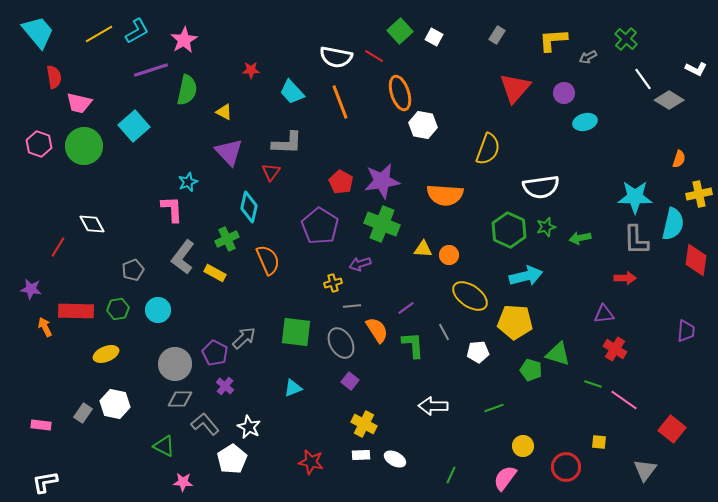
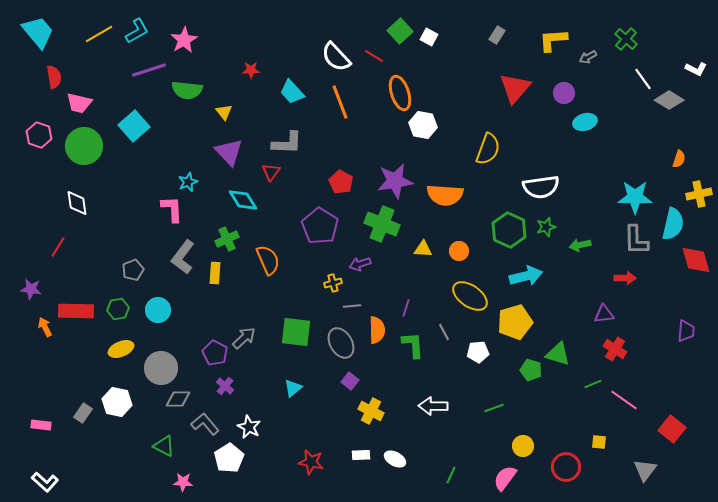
white square at (434, 37): moved 5 px left
white semicircle at (336, 57): rotated 36 degrees clockwise
purple line at (151, 70): moved 2 px left
green semicircle at (187, 90): rotated 84 degrees clockwise
yellow triangle at (224, 112): rotated 24 degrees clockwise
pink hexagon at (39, 144): moved 9 px up
purple star at (382, 181): moved 13 px right
cyan diamond at (249, 207): moved 6 px left, 7 px up; rotated 44 degrees counterclockwise
white diamond at (92, 224): moved 15 px left, 21 px up; rotated 20 degrees clockwise
green arrow at (580, 238): moved 7 px down
orange circle at (449, 255): moved 10 px right, 4 px up
red diamond at (696, 260): rotated 24 degrees counterclockwise
yellow rectangle at (215, 273): rotated 65 degrees clockwise
purple line at (406, 308): rotated 36 degrees counterclockwise
yellow pentagon at (515, 322): rotated 20 degrees counterclockwise
orange semicircle at (377, 330): rotated 32 degrees clockwise
yellow ellipse at (106, 354): moved 15 px right, 5 px up
gray circle at (175, 364): moved 14 px left, 4 px down
green line at (593, 384): rotated 42 degrees counterclockwise
cyan triangle at (293, 388): rotated 18 degrees counterclockwise
gray diamond at (180, 399): moved 2 px left
white hexagon at (115, 404): moved 2 px right, 2 px up
yellow cross at (364, 424): moved 7 px right, 13 px up
white pentagon at (232, 459): moved 3 px left, 1 px up
white L-shape at (45, 482): rotated 128 degrees counterclockwise
